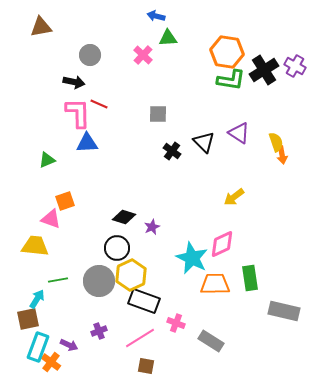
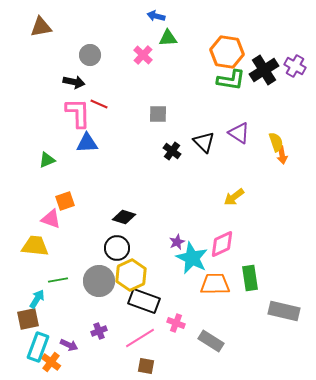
purple star at (152, 227): moved 25 px right, 15 px down
